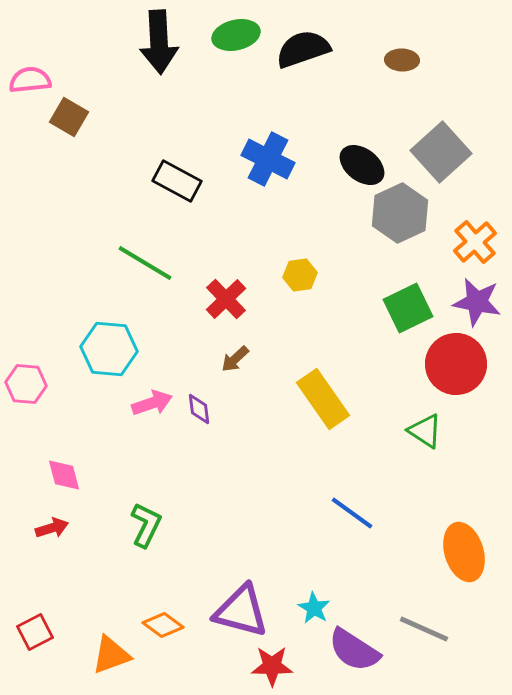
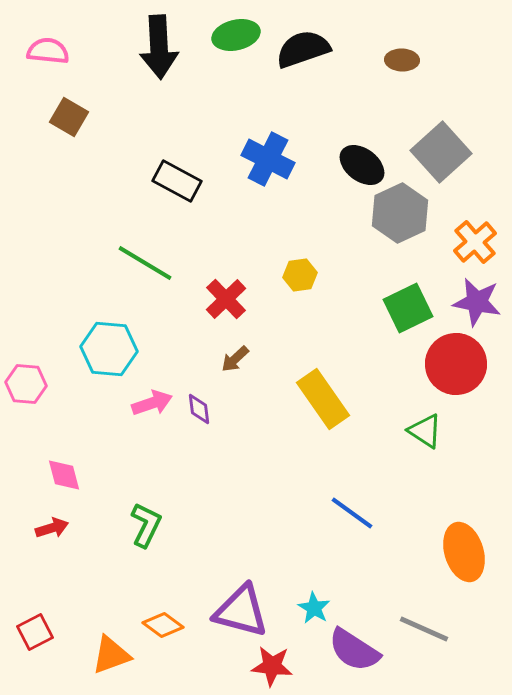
black arrow: moved 5 px down
pink semicircle: moved 18 px right, 29 px up; rotated 12 degrees clockwise
red star: rotated 6 degrees clockwise
